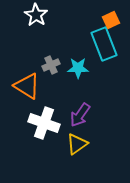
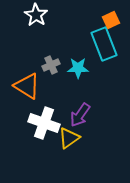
yellow triangle: moved 8 px left, 6 px up
